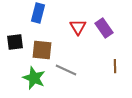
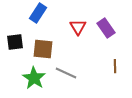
blue rectangle: rotated 18 degrees clockwise
purple rectangle: moved 2 px right
brown square: moved 1 px right, 1 px up
gray line: moved 3 px down
green star: rotated 10 degrees clockwise
